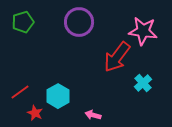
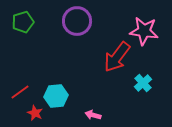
purple circle: moved 2 px left, 1 px up
pink star: moved 1 px right
cyan hexagon: moved 2 px left; rotated 25 degrees clockwise
